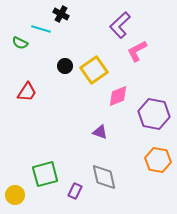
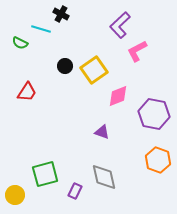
purple triangle: moved 2 px right
orange hexagon: rotated 10 degrees clockwise
